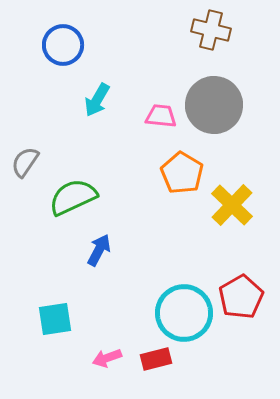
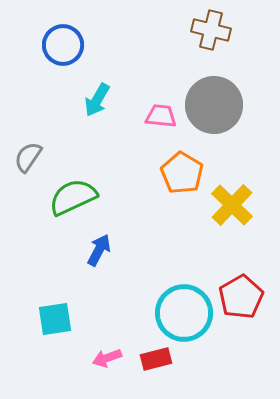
gray semicircle: moved 3 px right, 5 px up
